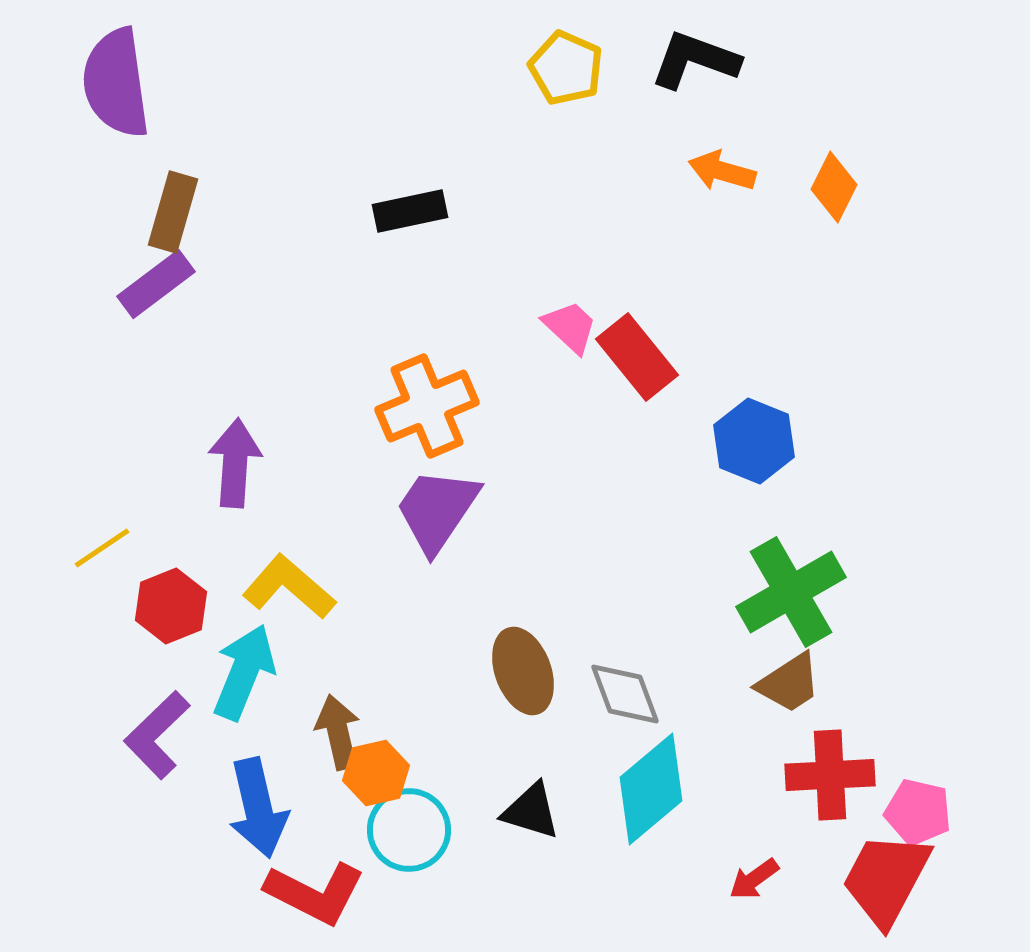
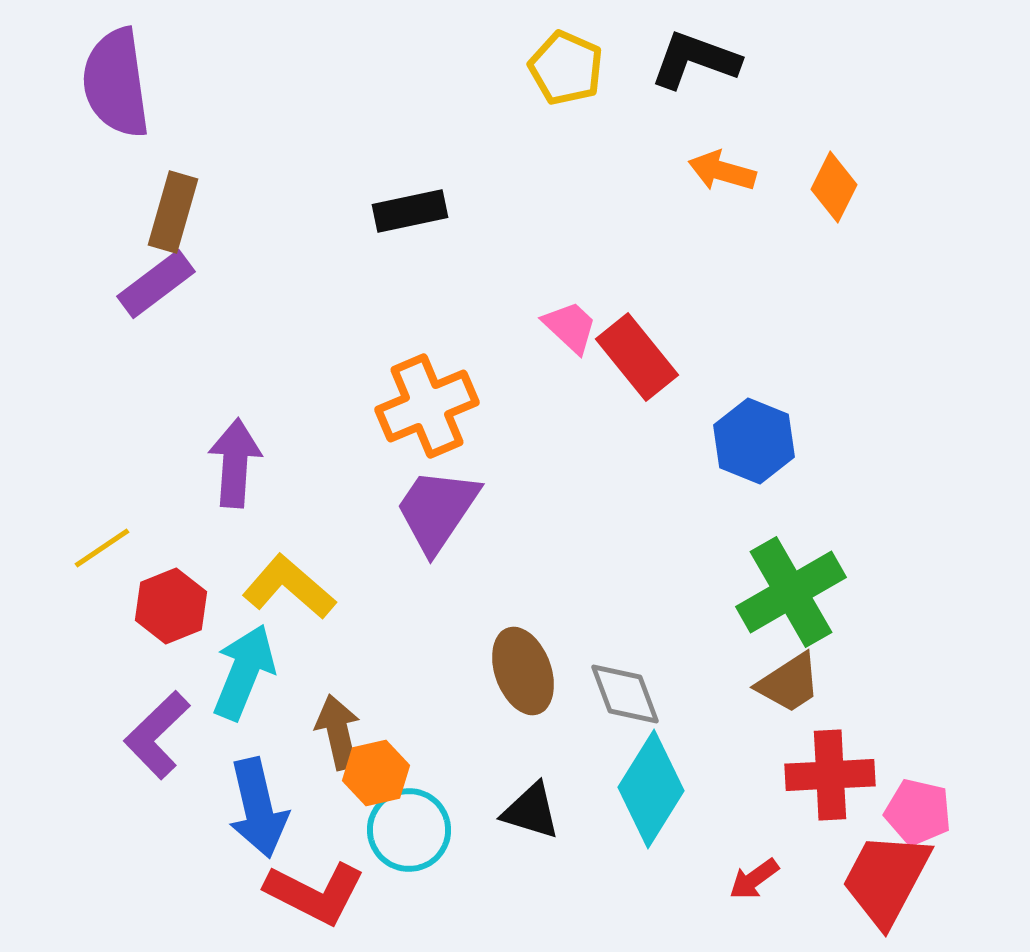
cyan diamond: rotated 18 degrees counterclockwise
